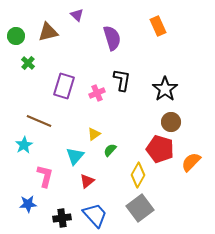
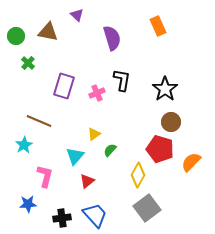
brown triangle: rotated 25 degrees clockwise
gray square: moved 7 px right
